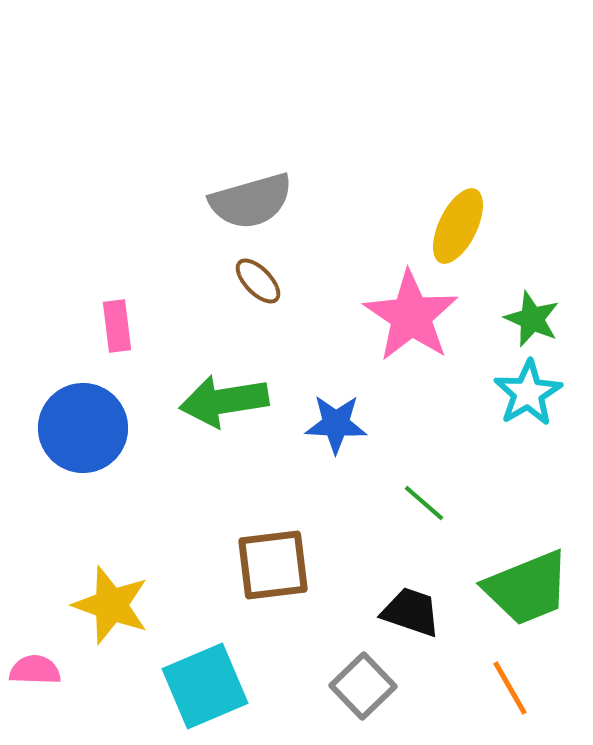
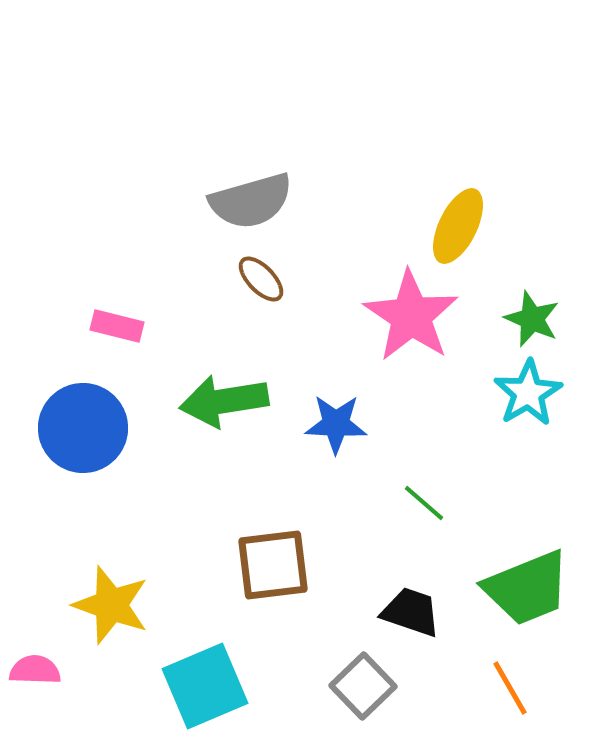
brown ellipse: moved 3 px right, 2 px up
pink rectangle: rotated 69 degrees counterclockwise
